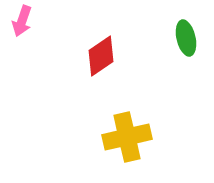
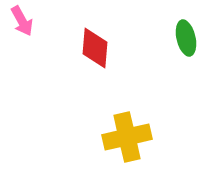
pink arrow: rotated 48 degrees counterclockwise
red diamond: moved 6 px left, 8 px up; rotated 51 degrees counterclockwise
